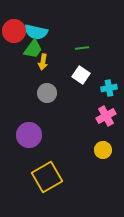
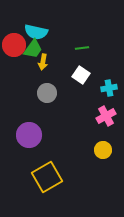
red circle: moved 14 px down
